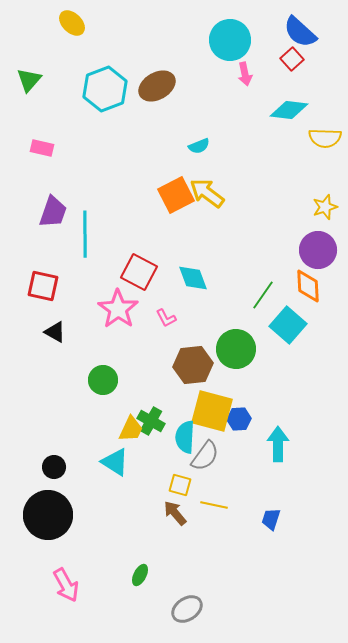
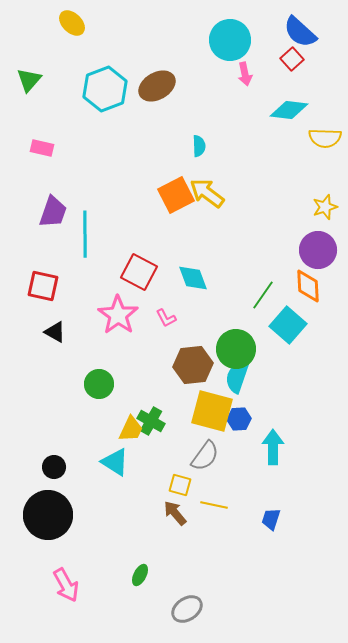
cyan semicircle at (199, 146): rotated 70 degrees counterclockwise
pink star at (118, 309): moved 6 px down
green circle at (103, 380): moved 4 px left, 4 px down
cyan semicircle at (185, 437): moved 52 px right, 60 px up; rotated 16 degrees clockwise
cyan arrow at (278, 444): moved 5 px left, 3 px down
